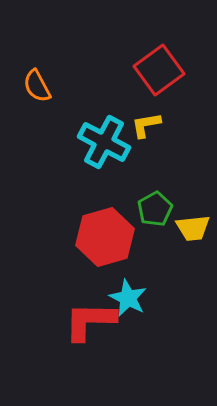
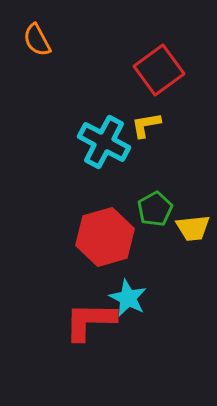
orange semicircle: moved 46 px up
